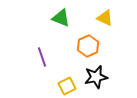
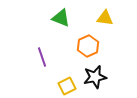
yellow triangle: rotated 18 degrees counterclockwise
black star: moved 1 px left
